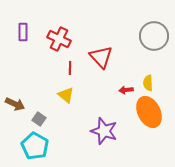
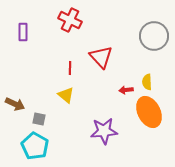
red cross: moved 11 px right, 19 px up
yellow semicircle: moved 1 px left, 1 px up
gray square: rotated 24 degrees counterclockwise
purple star: rotated 24 degrees counterclockwise
